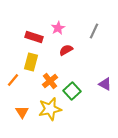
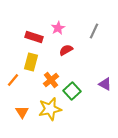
orange cross: moved 1 px right, 1 px up
